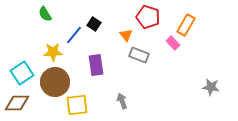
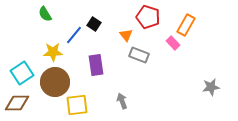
gray star: rotated 18 degrees counterclockwise
